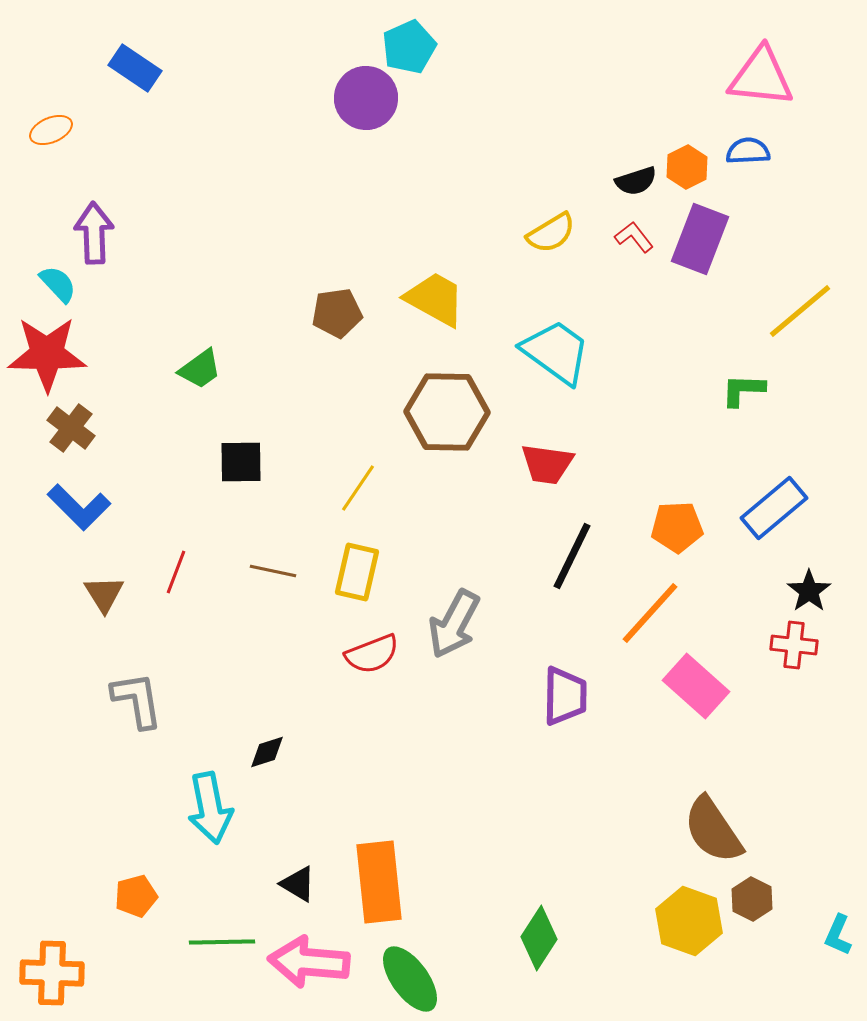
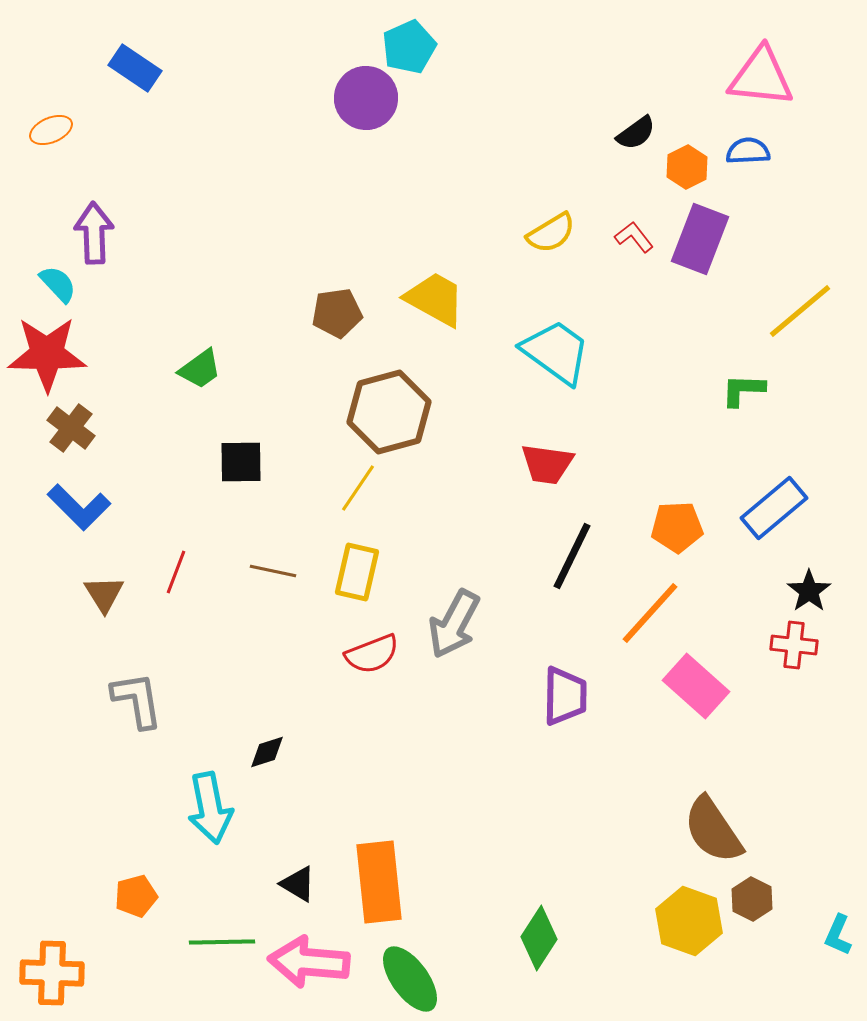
black semicircle at (636, 181): moved 48 px up; rotated 18 degrees counterclockwise
brown hexagon at (447, 412): moved 58 px left; rotated 16 degrees counterclockwise
